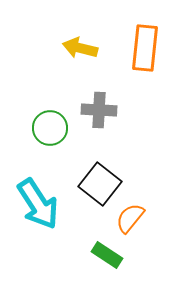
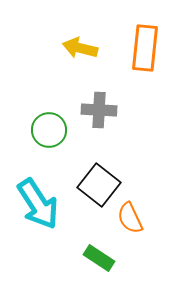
green circle: moved 1 px left, 2 px down
black square: moved 1 px left, 1 px down
orange semicircle: rotated 64 degrees counterclockwise
green rectangle: moved 8 px left, 3 px down
